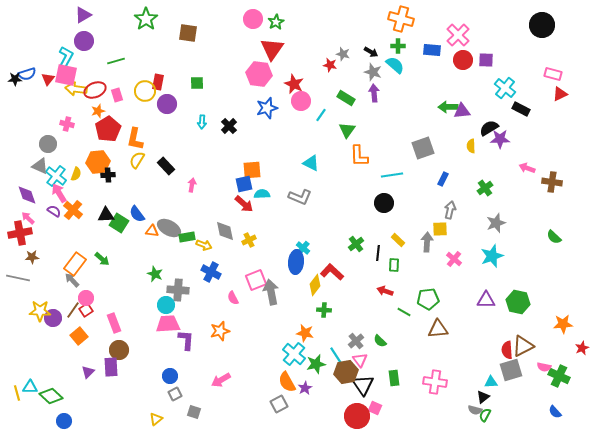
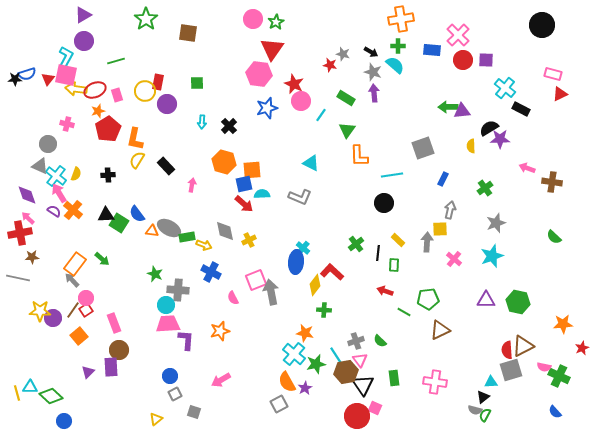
orange cross at (401, 19): rotated 25 degrees counterclockwise
orange hexagon at (98, 162): moved 126 px right; rotated 20 degrees clockwise
brown triangle at (438, 329): moved 2 px right, 1 px down; rotated 20 degrees counterclockwise
gray cross at (356, 341): rotated 21 degrees clockwise
